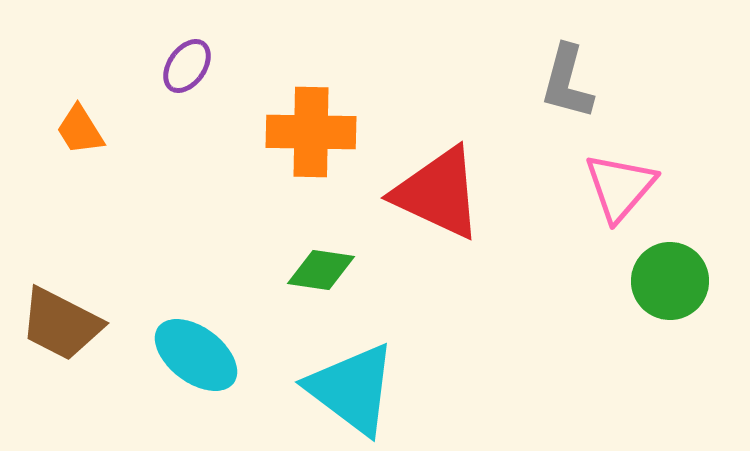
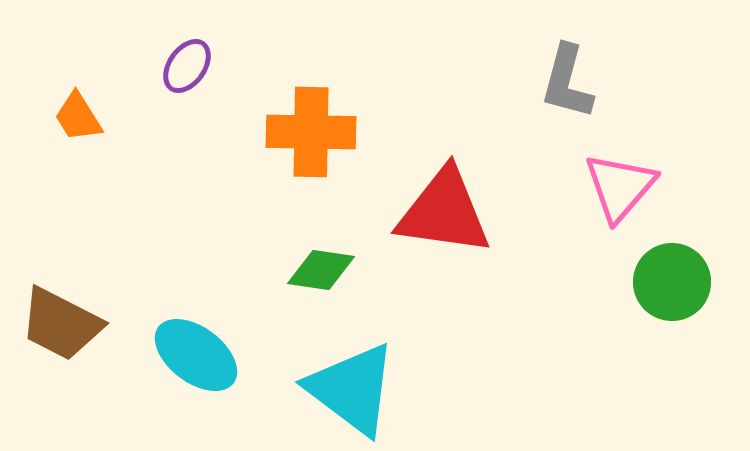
orange trapezoid: moved 2 px left, 13 px up
red triangle: moved 6 px right, 19 px down; rotated 17 degrees counterclockwise
green circle: moved 2 px right, 1 px down
